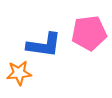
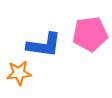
pink pentagon: moved 1 px right, 1 px down
